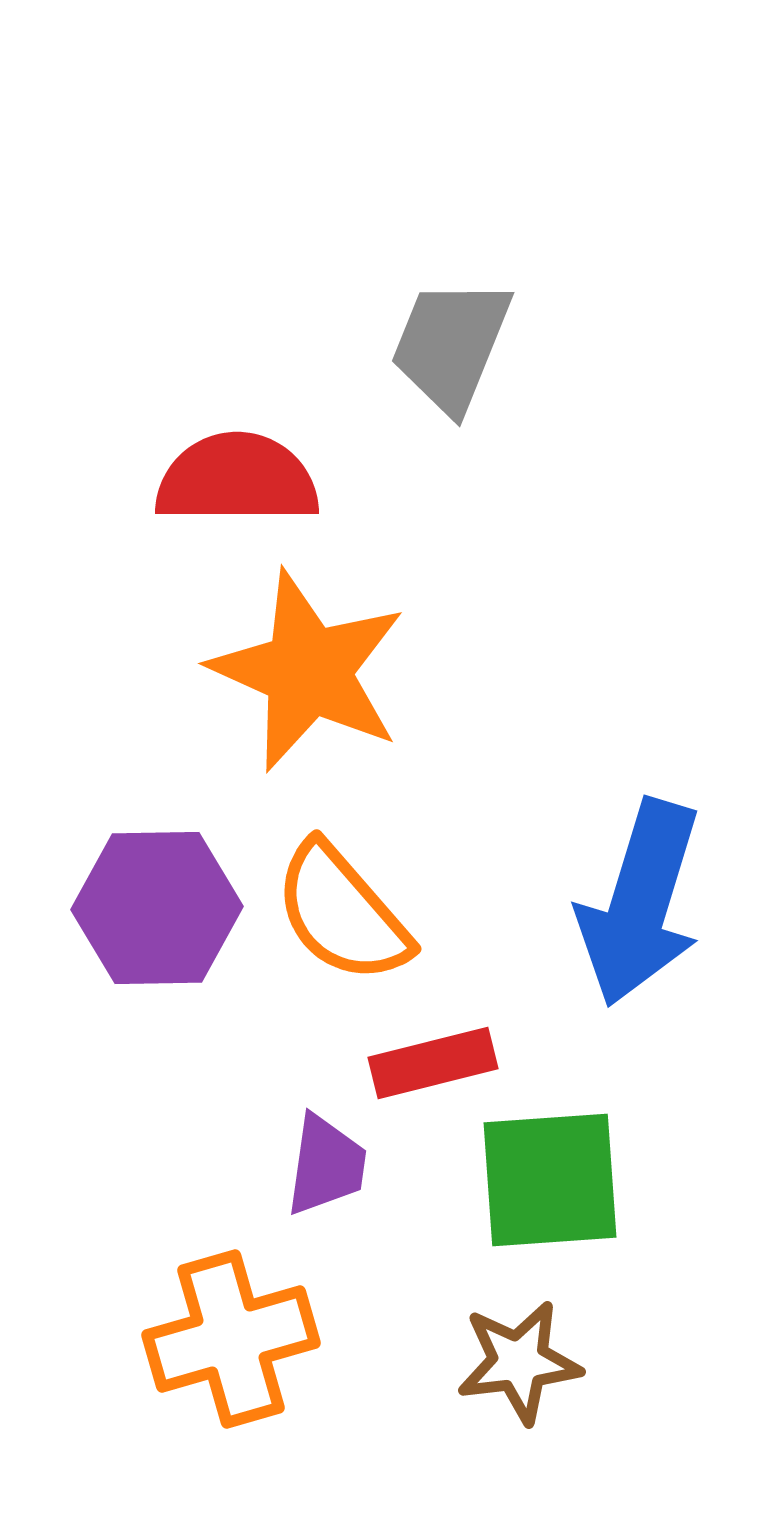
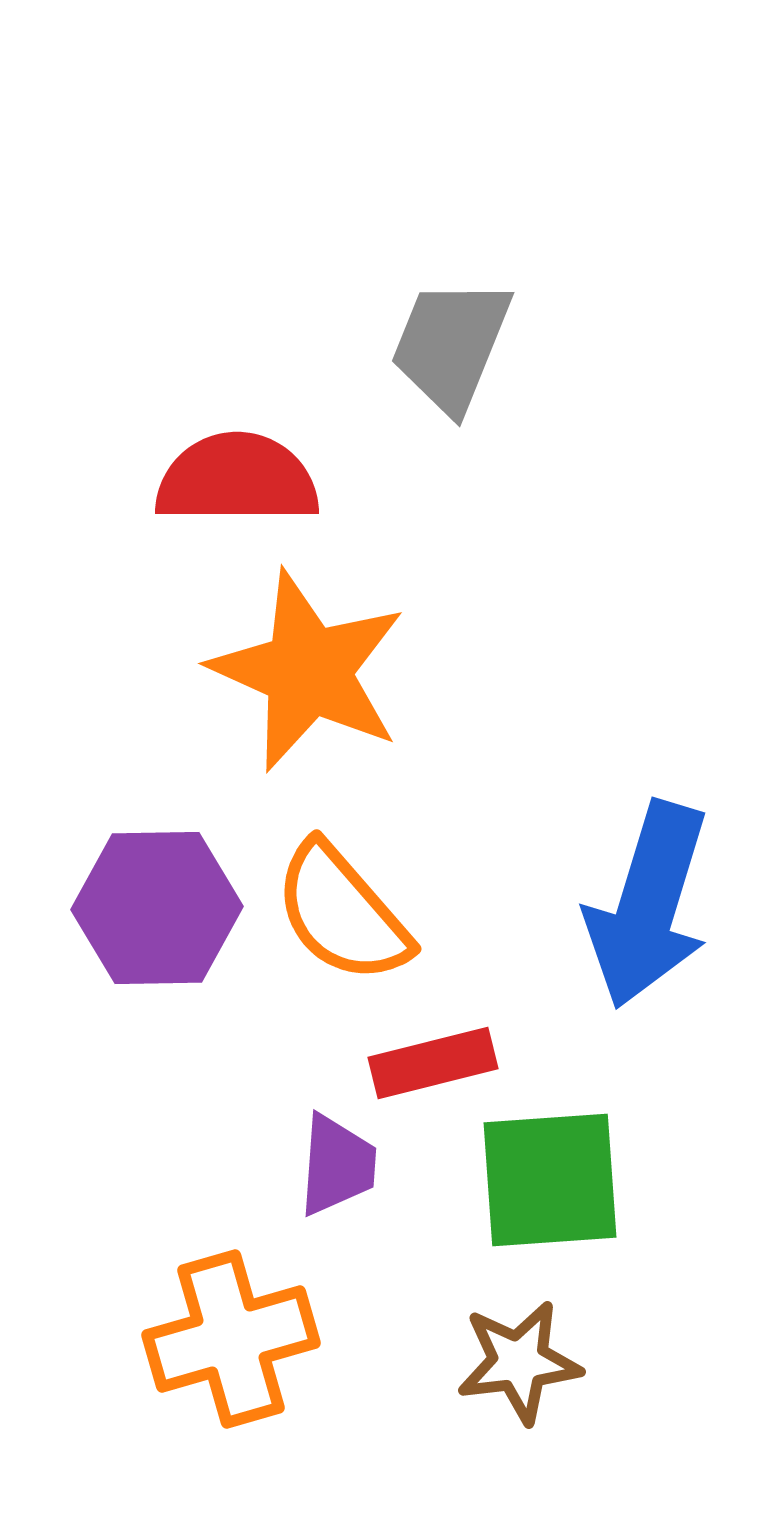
blue arrow: moved 8 px right, 2 px down
purple trapezoid: moved 11 px right; rotated 4 degrees counterclockwise
